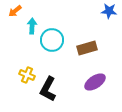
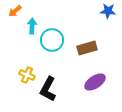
blue star: moved 1 px left
